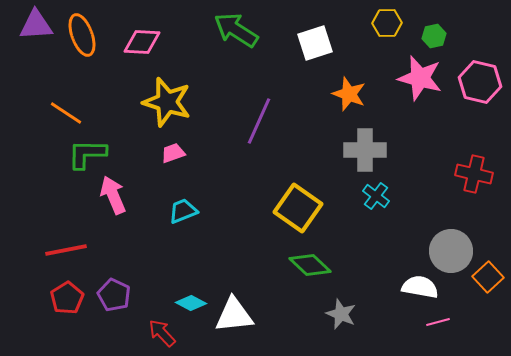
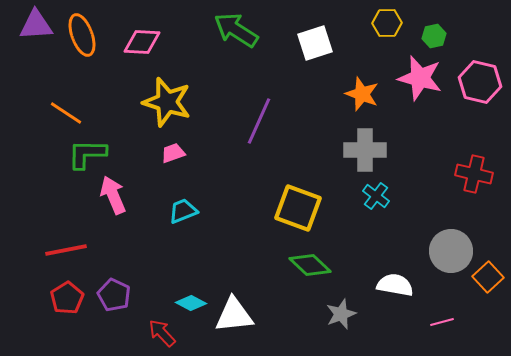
orange star: moved 13 px right
yellow square: rotated 15 degrees counterclockwise
white semicircle: moved 25 px left, 2 px up
gray star: rotated 28 degrees clockwise
pink line: moved 4 px right
